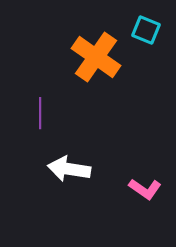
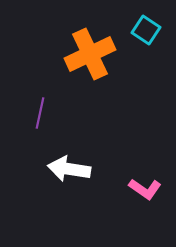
cyan square: rotated 12 degrees clockwise
orange cross: moved 6 px left, 3 px up; rotated 30 degrees clockwise
purple line: rotated 12 degrees clockwise
